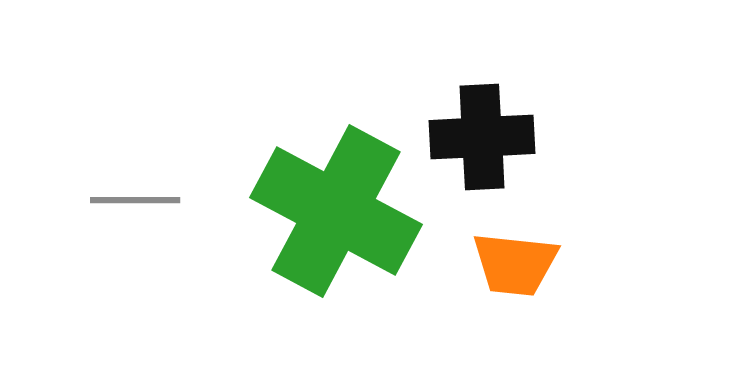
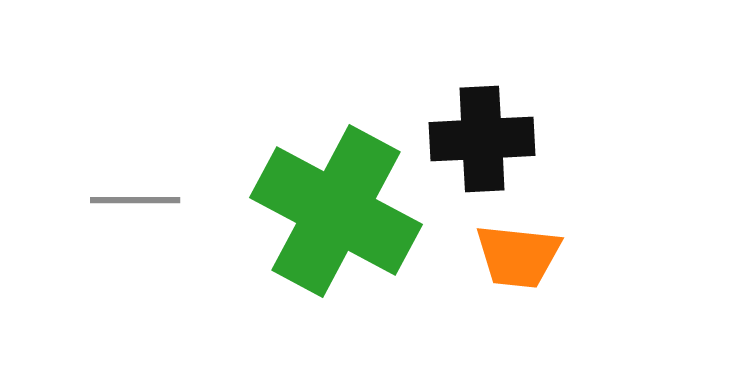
black cross: moved 2 px down
orange trapezoid: moved 3 px right, 8 px up
